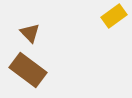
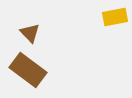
yellow rectangle: moved 1 px right, 1 px down; rotated 25 degrees clockwise
